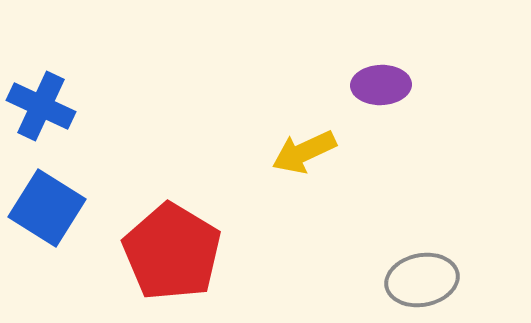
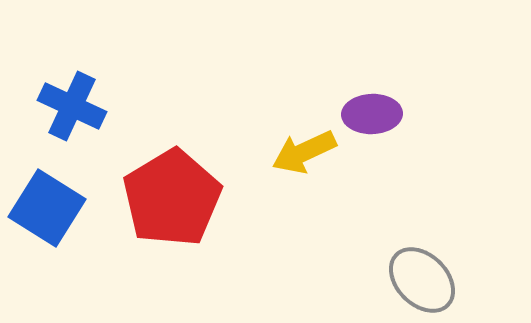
purple ellipse: moved 9 px left, 29 px down
blue cross: moved 31 px right
red pentagon: moved 54 px up; rotated 10 degrees clockwise
gray ellipse: rotated 56 degrees clockwise
